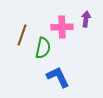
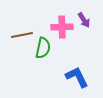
purple arrow: moved 2 px left, 1 px down; rotated 140 degrees clockwise
brown line: rotated 60 degrees clockwise
blue L-shape: moved 19 px right
